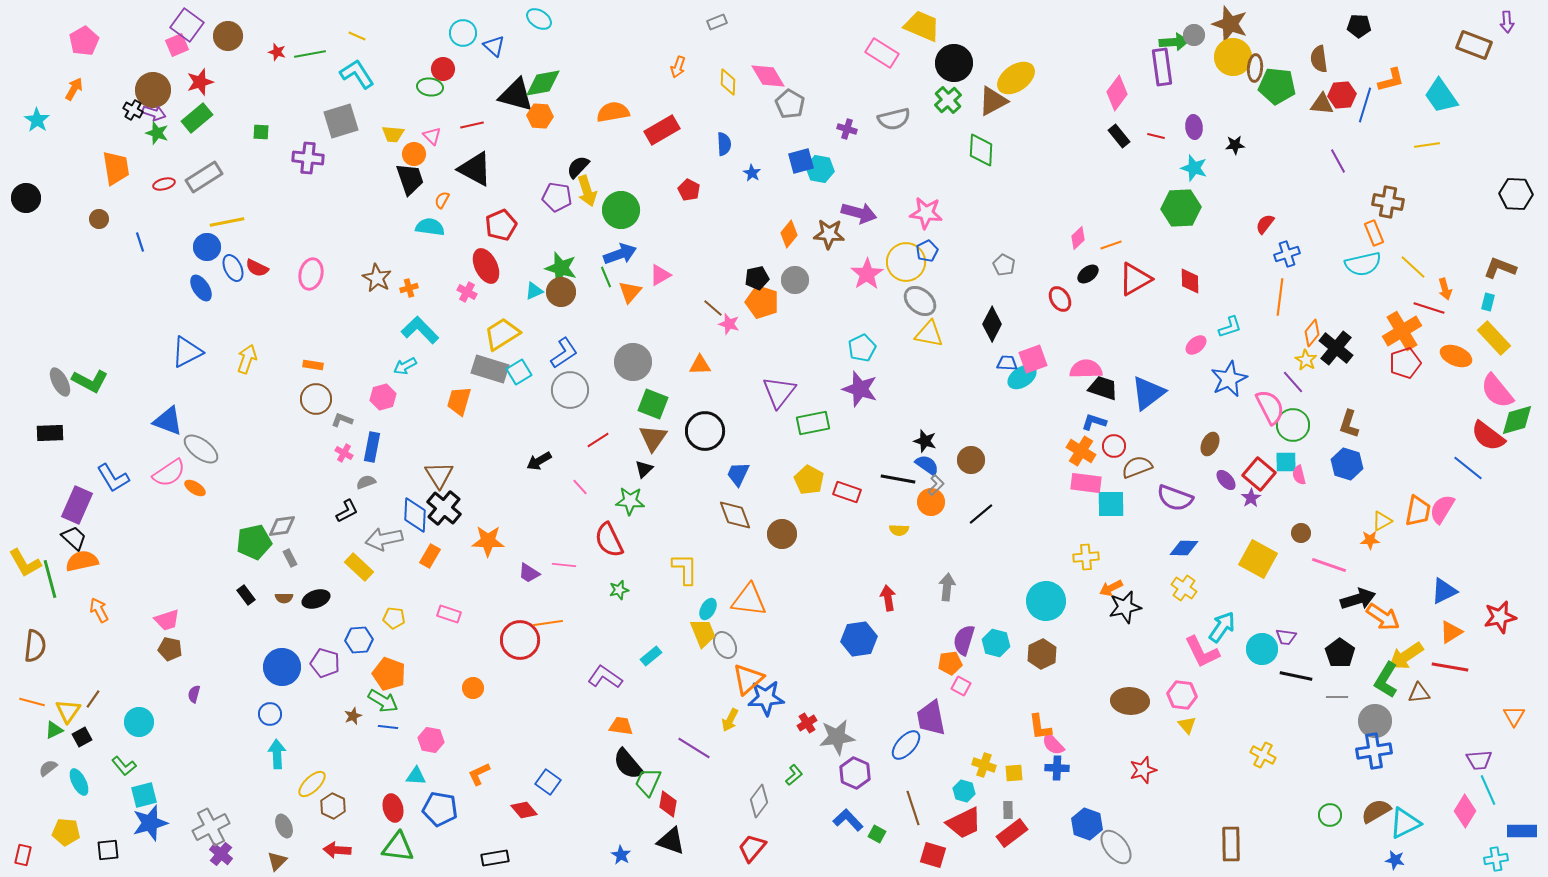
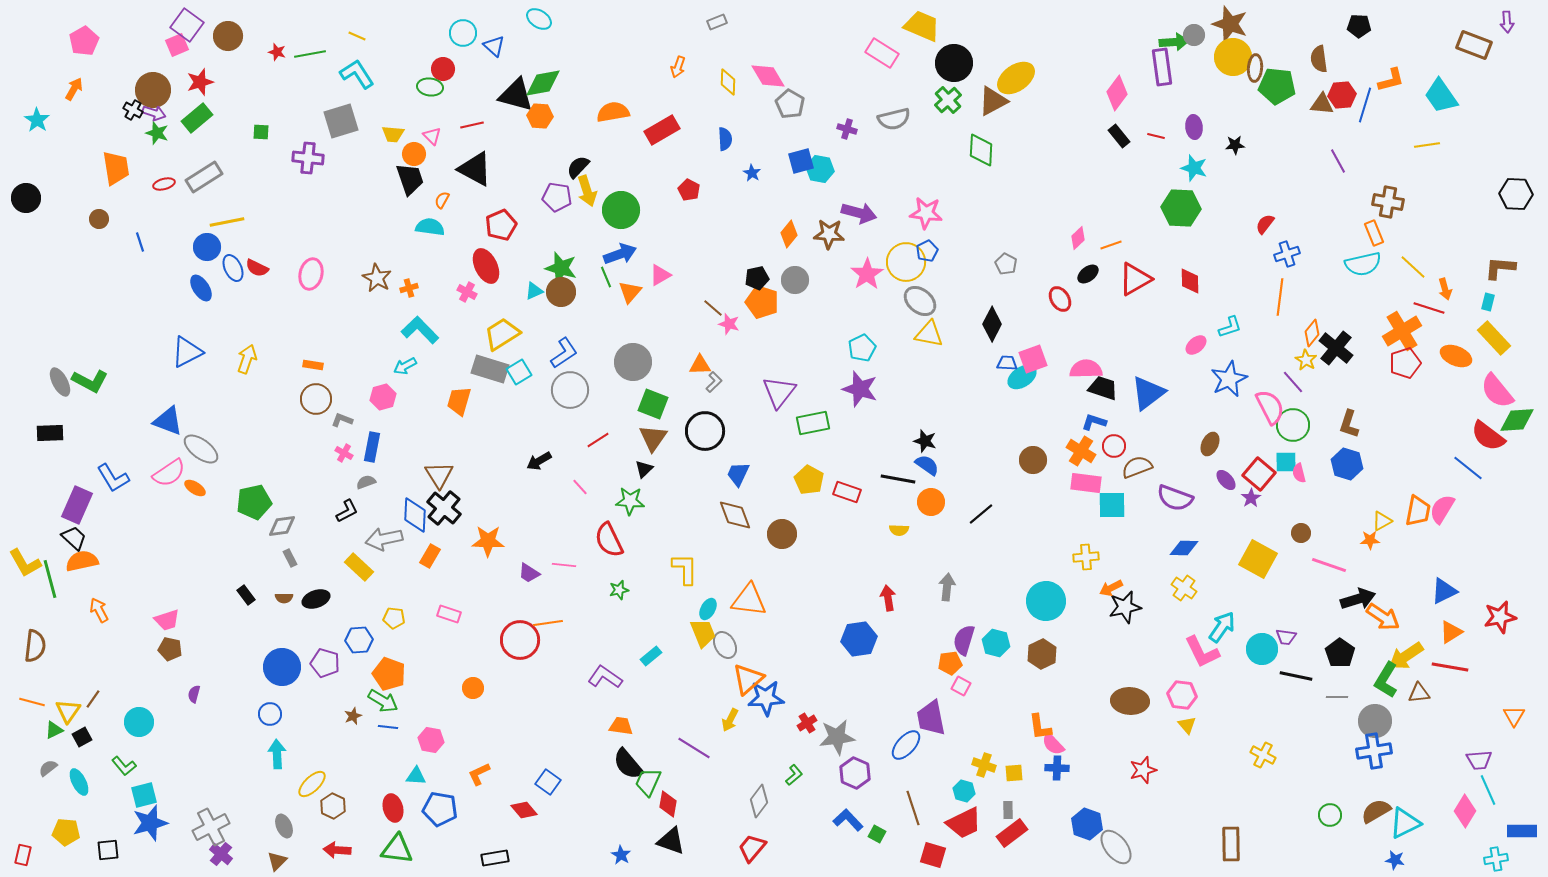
blue semicircle at (724, 144): moved 1 px right, 5 px up
green hexagon at (1181, 208): rotated 6 degrees clockwise
gray pentagon at (1004, 265): moved 2 px right, 1 px up
brown L-shape at (1500, 268): rotated 16 degrees counterclockwise
green diamond at (1517, 420): rotated 12 degrees clockwise
brown circle at (971, 460): moved 62 px right
pink semicircle at (1299, 475): moved 2 px up
gray L-shape at (936, 485): moved 222 px left, 103 px up
cyan square at (1111, 504): moved 1 px right, 1 px down
green pentagon at (254, 542): moved 40 px up
green triangle at (398, 847): moved 1 px left, 2 px down
